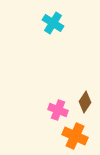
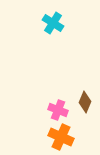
brown diamond: rotated 10 degrees counterclockwise
orange cross: moved 14 px left, 1 px down
